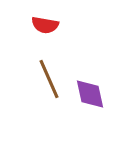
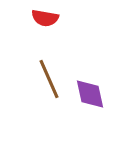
red semicircle: moved 7 px up
